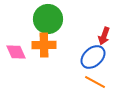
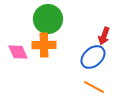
pink diamond: moved 2 px right
orange line: moved 1 px left, 5 px down
